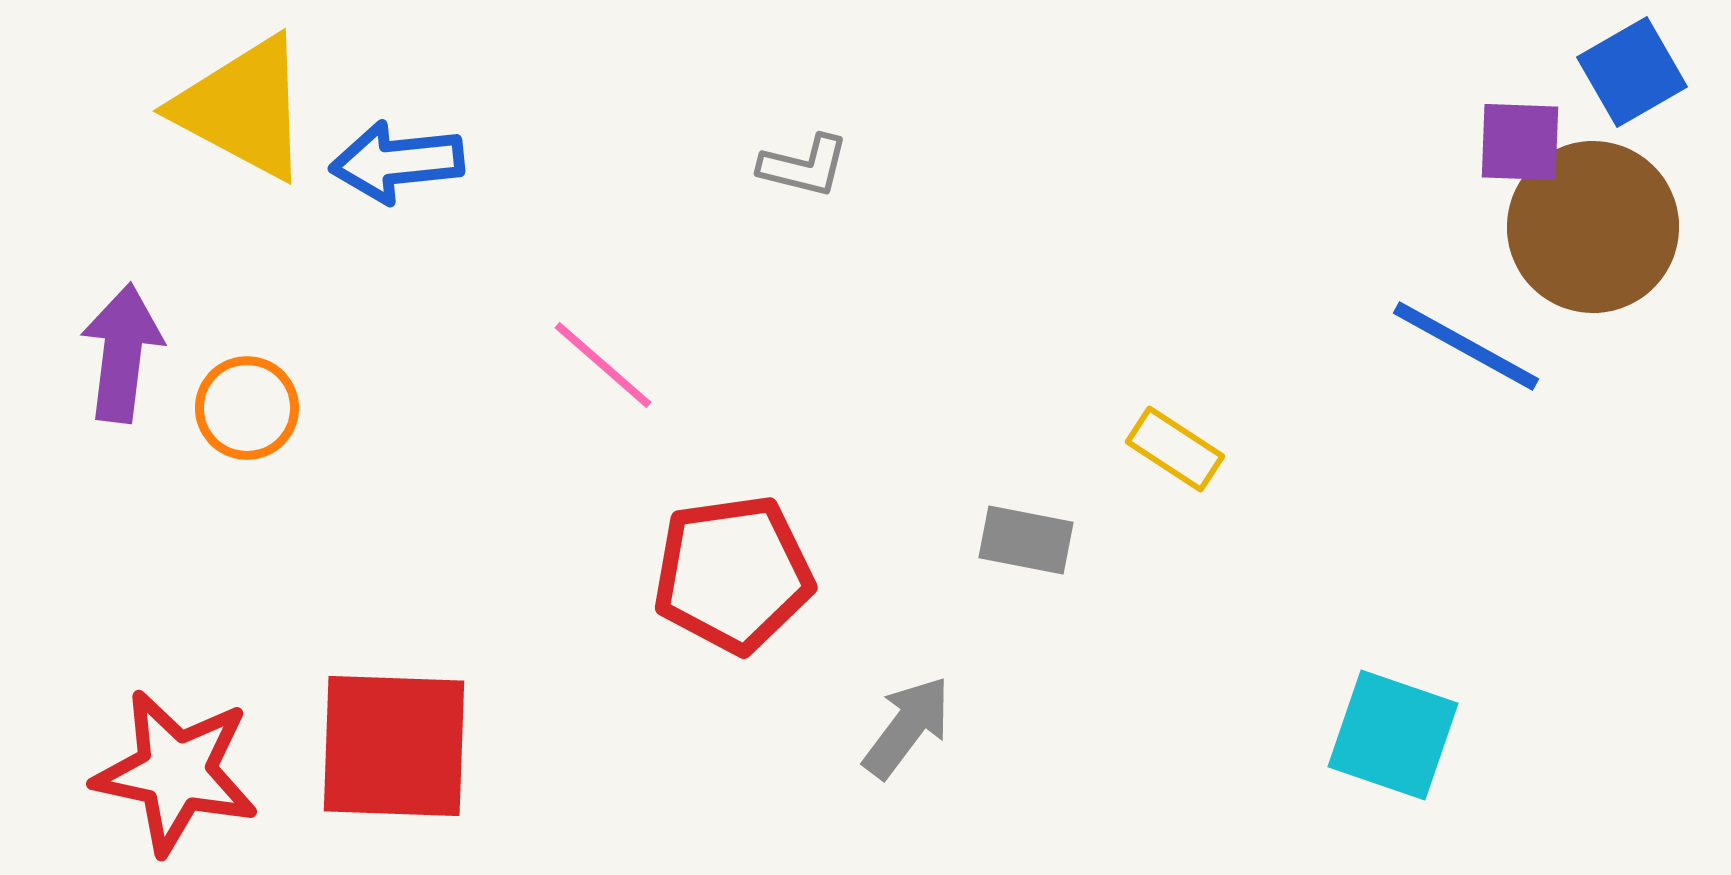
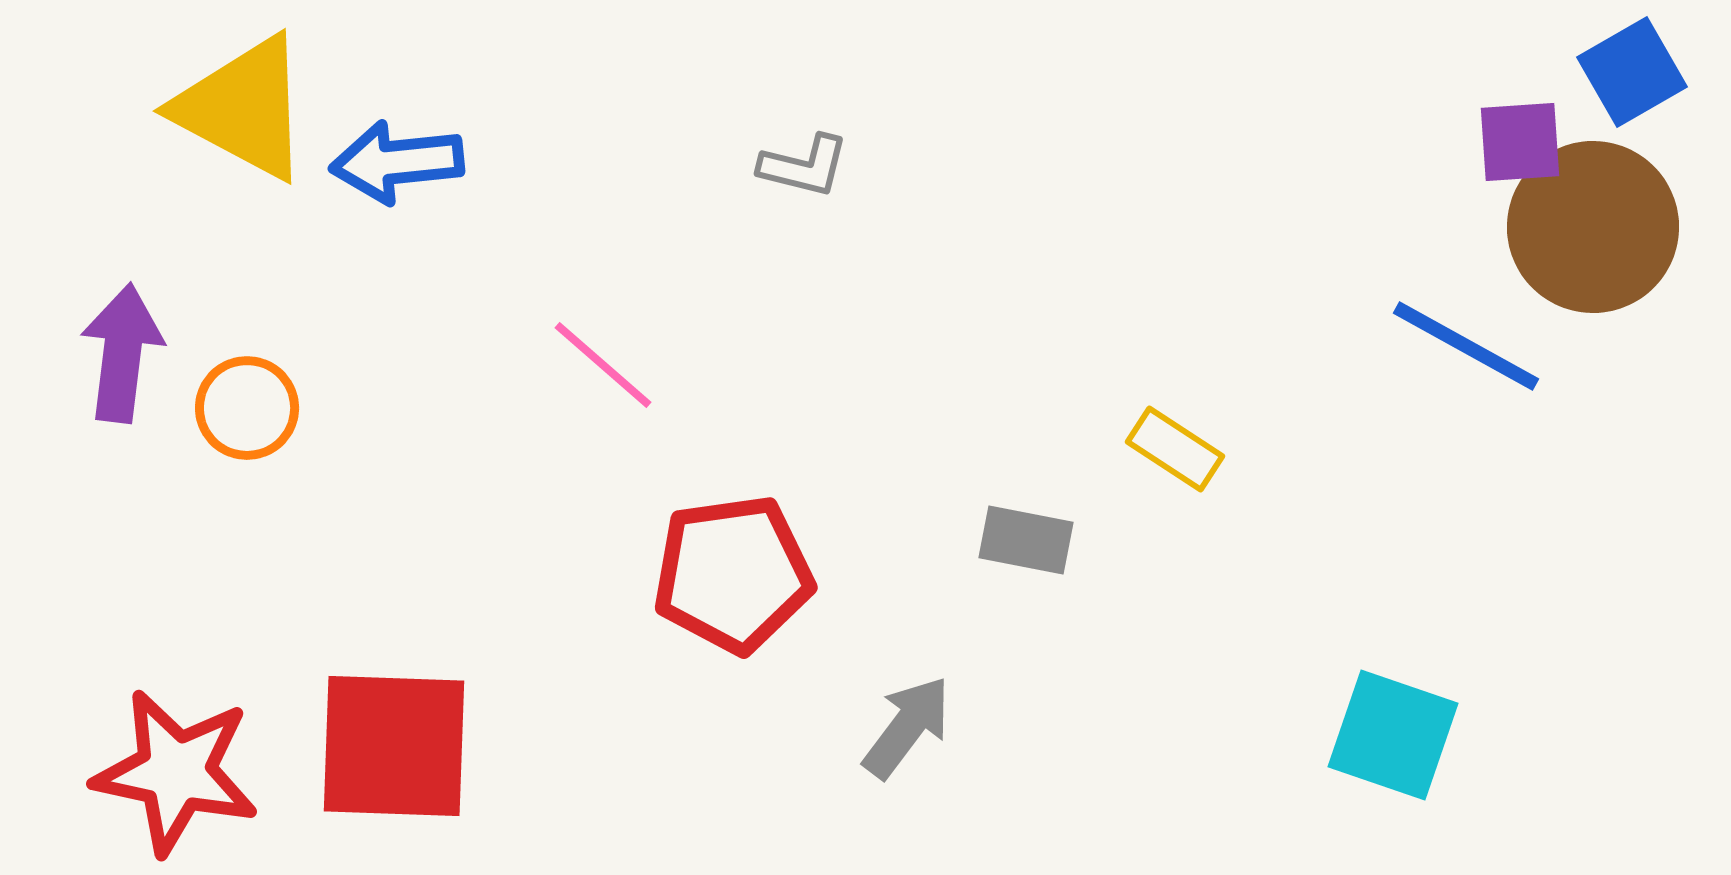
purple square: rotated 6 degrees counterclockwise
